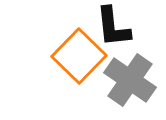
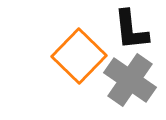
black L-shape: moved 18 px right, 3 px down
